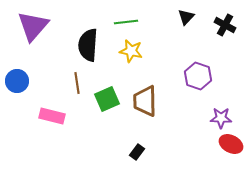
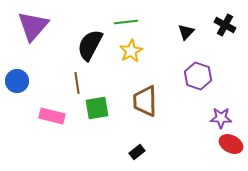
black triangle: moved 15 px down
black semicircle: moved 2 px right; rotated 24 degrees clockwise
yellow star: rotated 30 degrees clockwise
green square: moved 10 px left, 9 px down; rotated 15 degrees clockwise
black rectangle: rotated 14 degrees clockwise
